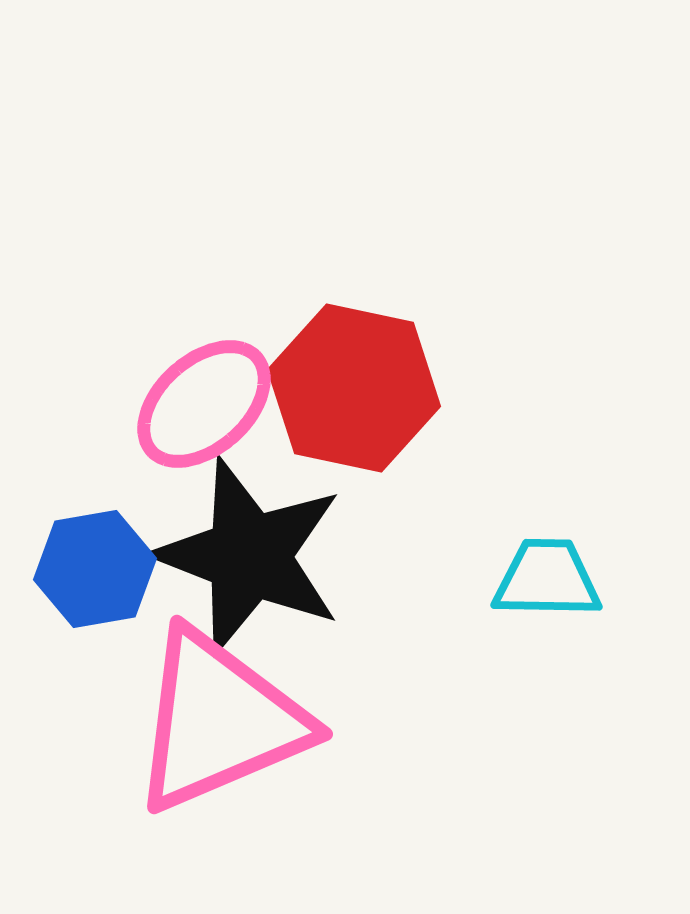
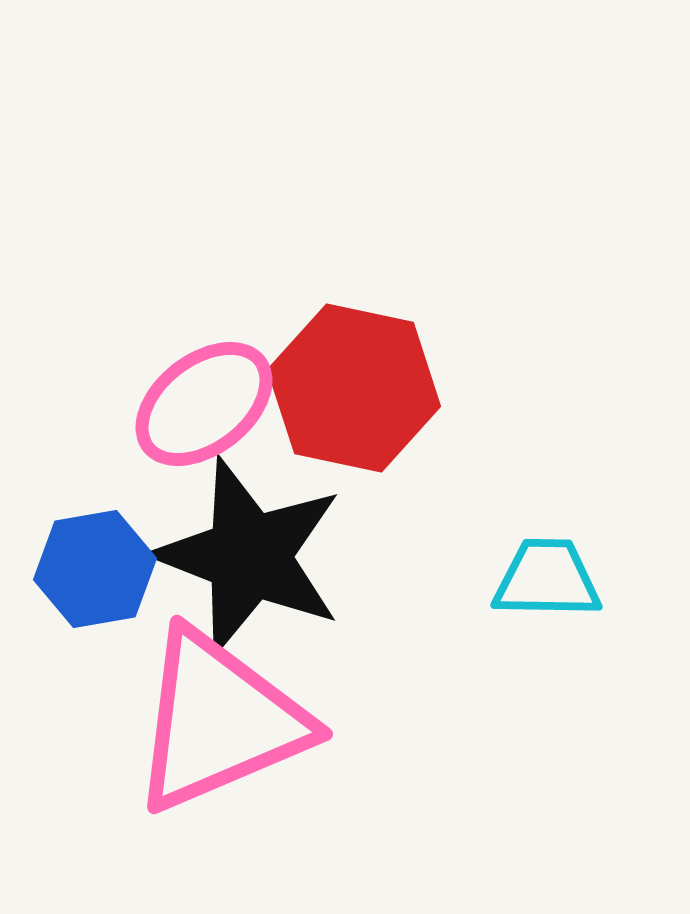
pink ellipse: rotated 4 degrees clockwise
